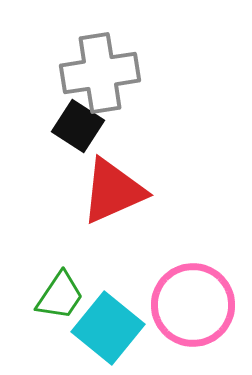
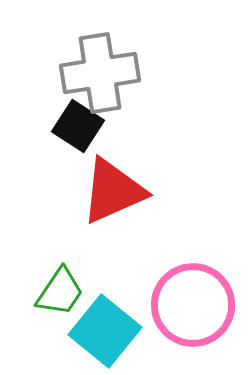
green trapezoid: moved 4 px up
cyan square: moved 3 px left, 3 px down
